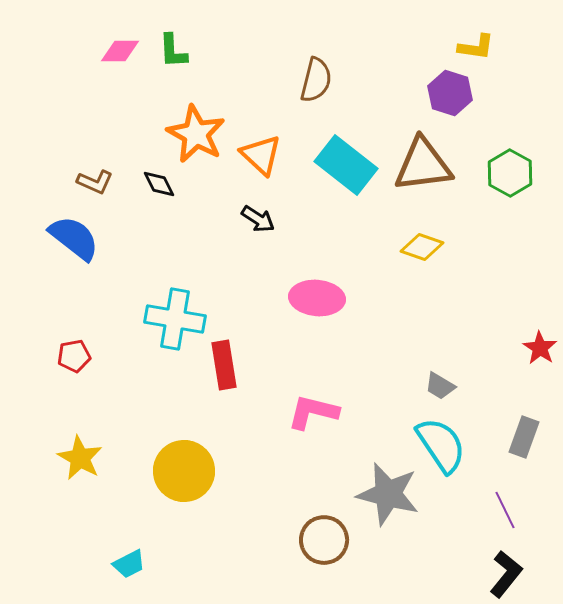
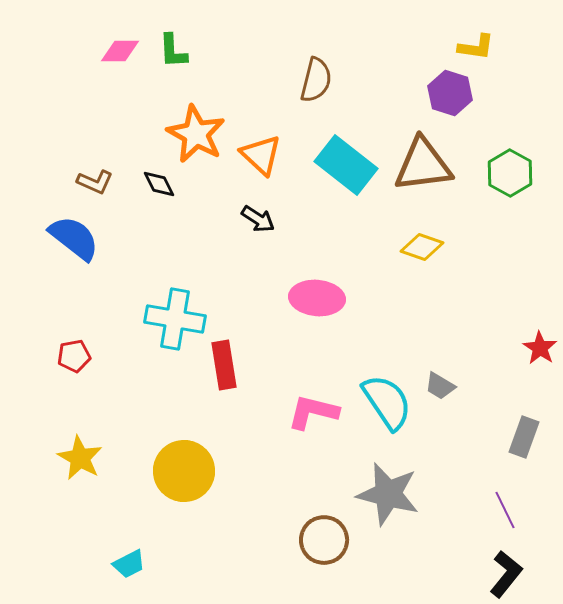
cyan semicircle: moved 54 px left, 43 px up
